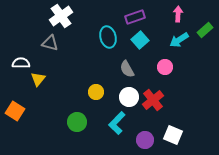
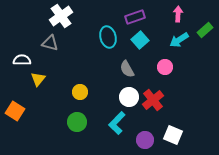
white semicircle: moved 1 px right, 3 px up
yellow circle: moved 16 px left
